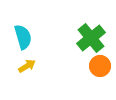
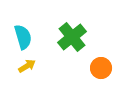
green cross: moved 19 px left, 1 px up
orange circle: moved 1 px right, 2 px down
